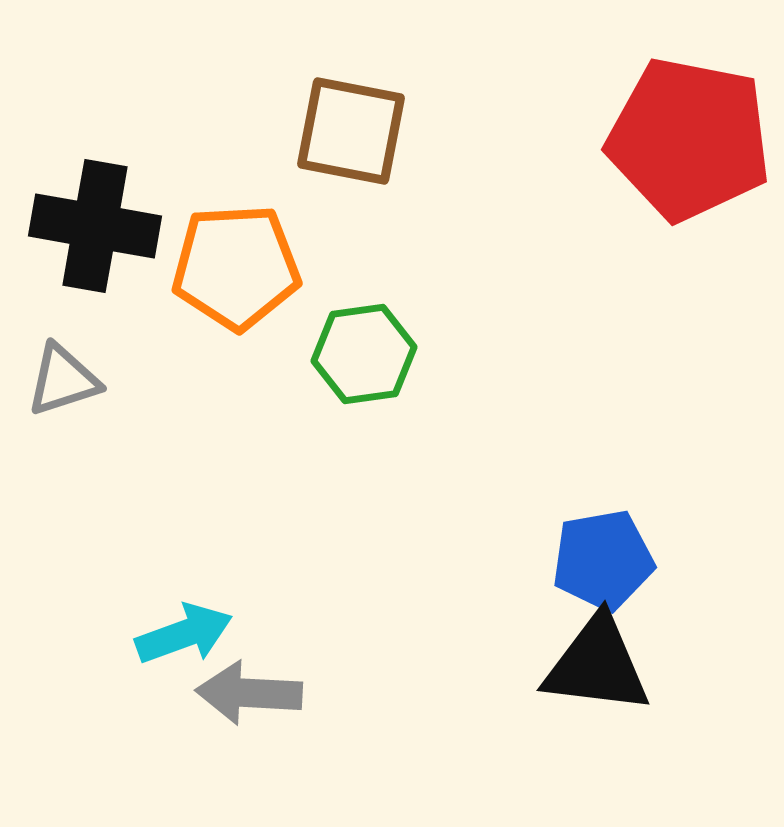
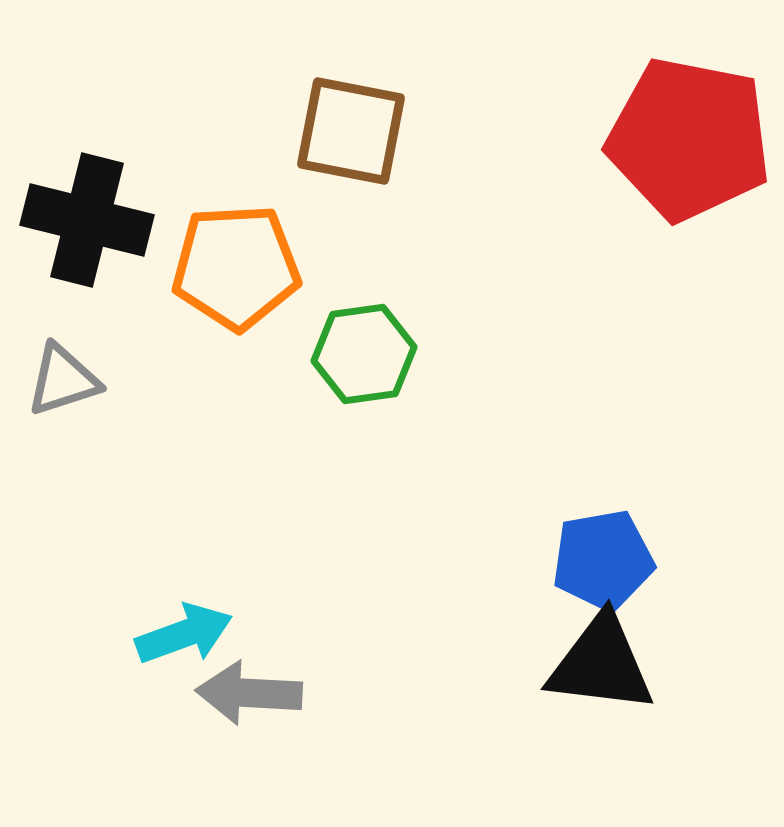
black cross: moved 8 px left, 6 px up; rotated 4 degrees clockwise
black triangle: moved 4 px right, 1 px up
